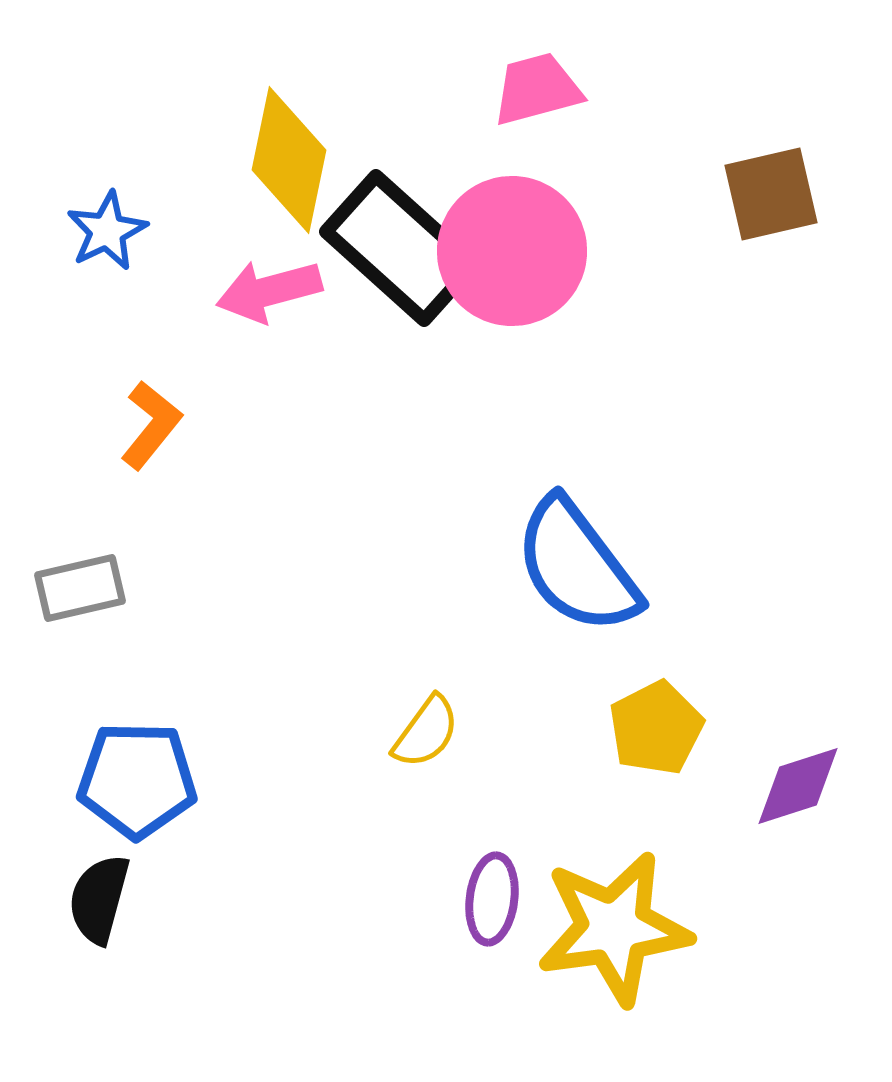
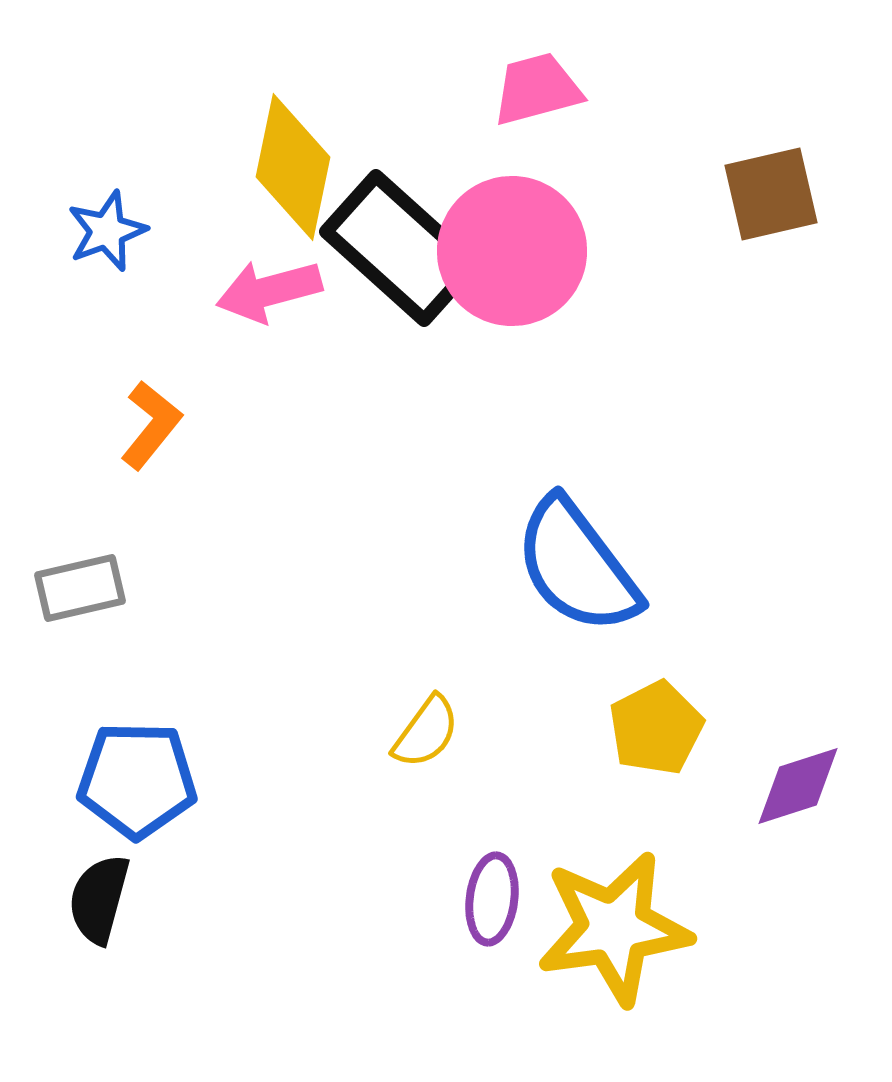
yellow diamond: moved 4 px right, 7 px down
blue star: rotated 6 degrees clockwise
